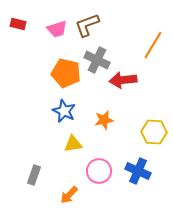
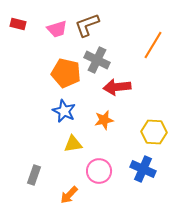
red arrow: moved 6 px left, 7 px down
blue cross: moved 5 px right, 2 px up
